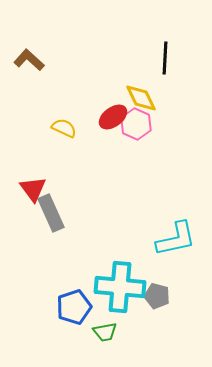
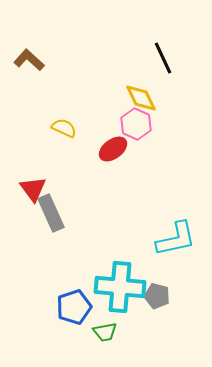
black line: moved 2 px left; rotated 28 degrees counterclockwise
red ellipse: moved 32 px down
